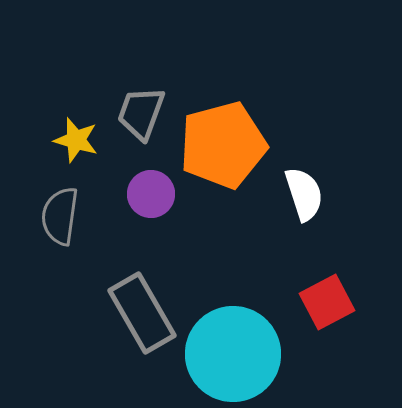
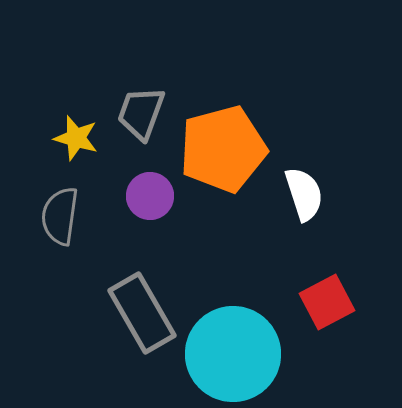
yellow star: moved 2 px up
orange pentagon: moved 4 px down
purple circle: moved 1 px left, 2 px down
